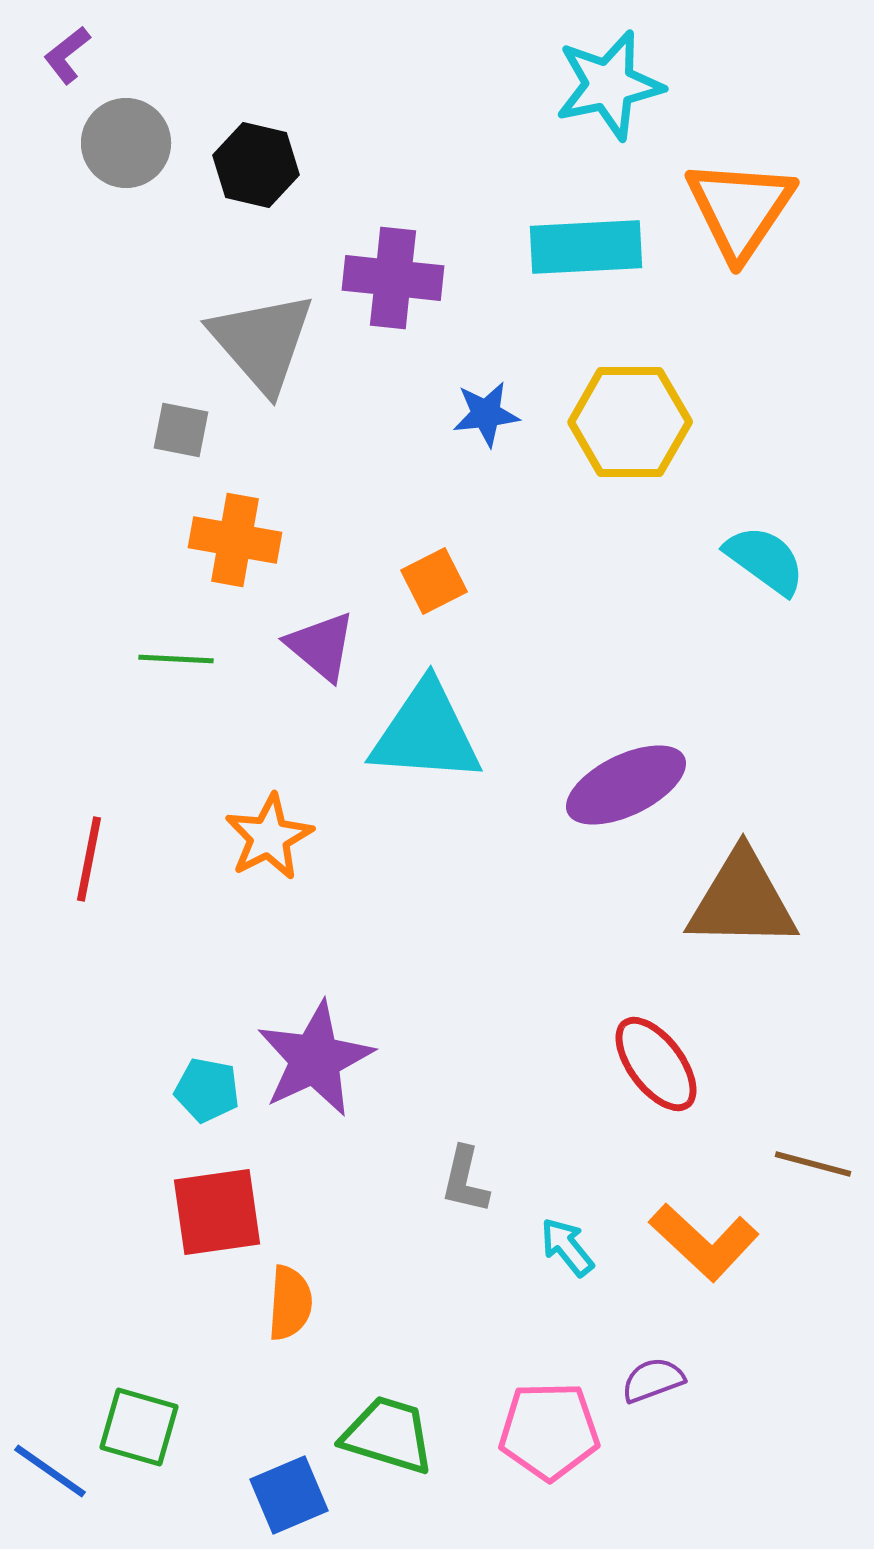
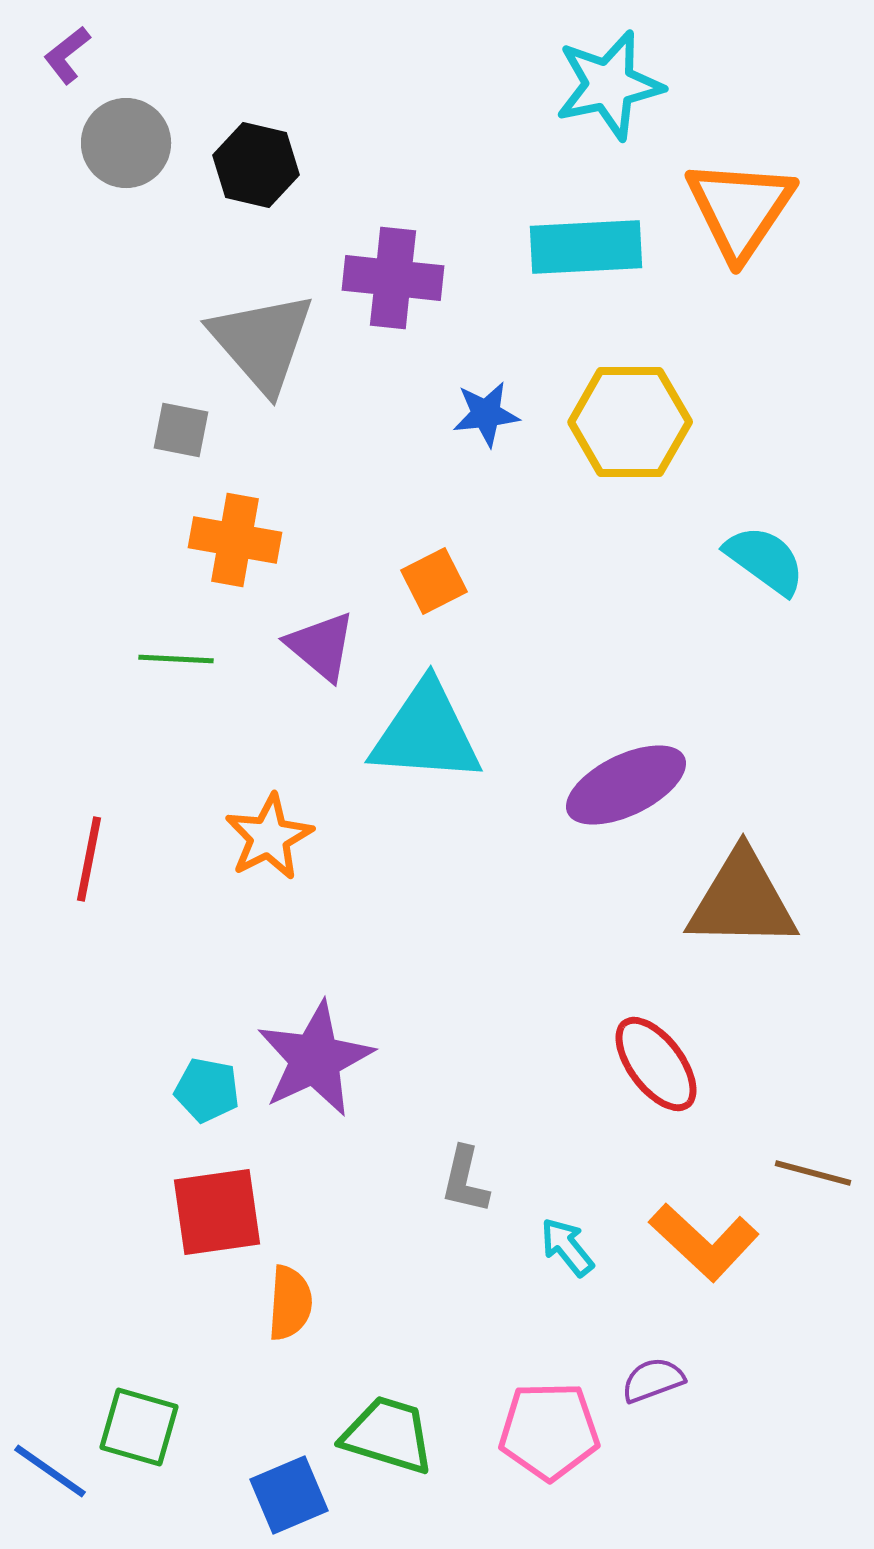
brown line: moved 9 px down
